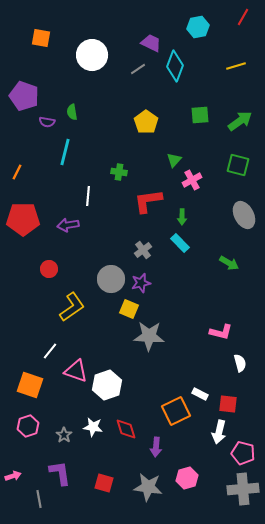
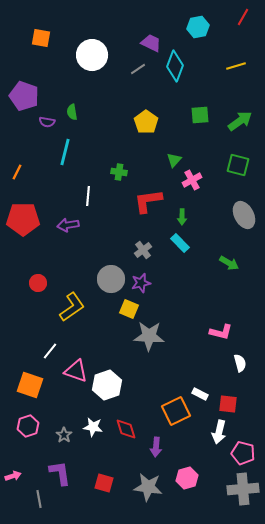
red circle at (49, 269): moved 11 px left, 14 px down
